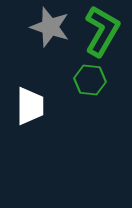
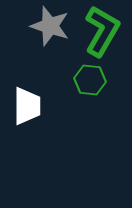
gray star: moved 1 px up
white trapezoid: moved 3 px left
